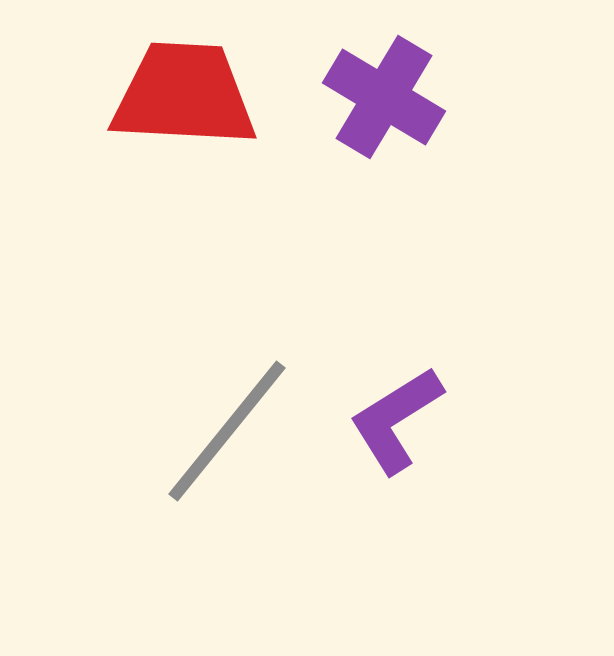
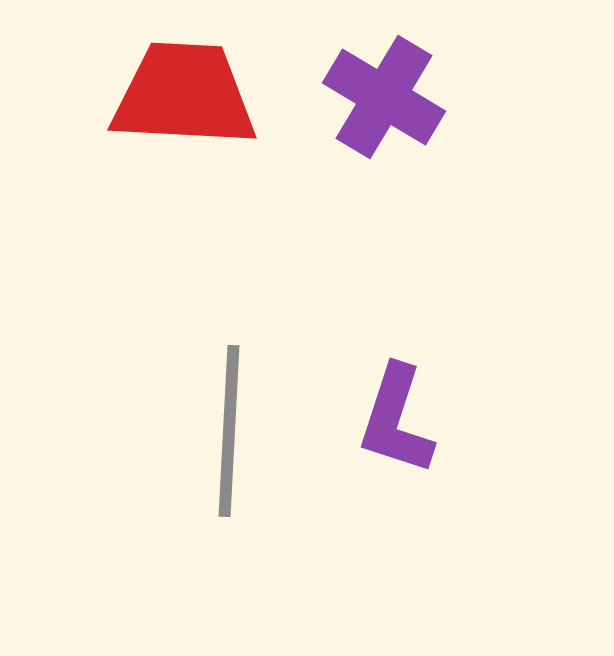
purple L-shape: rotated 40 degrees counterclockwise
gray line: moved 2 px right; rotated 36 degrees counterclockwise
